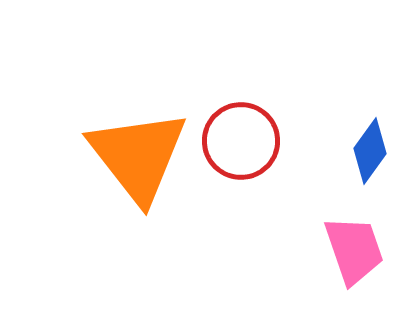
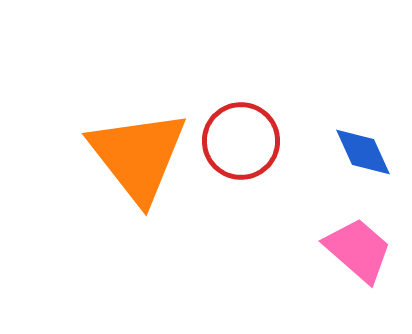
blue diamond: moved 7 px left, 1 px down; rotated 60 degrees counterclockwise
pink trapezoid: moved 4 px right; rotated 30 degrees counterclockwise
